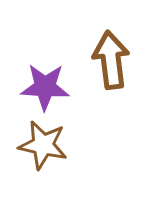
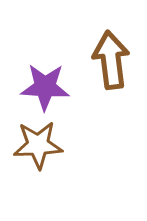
brown star: moved 5 px left; rotated 15 degrees counterclockwise
